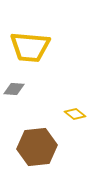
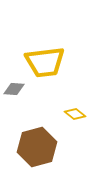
yellow trapezoid: moved 15 px right, 15 px down; rotated 12 degrees counterclockwise
brown hexagon: rotated 9 degrees counterclockwise
